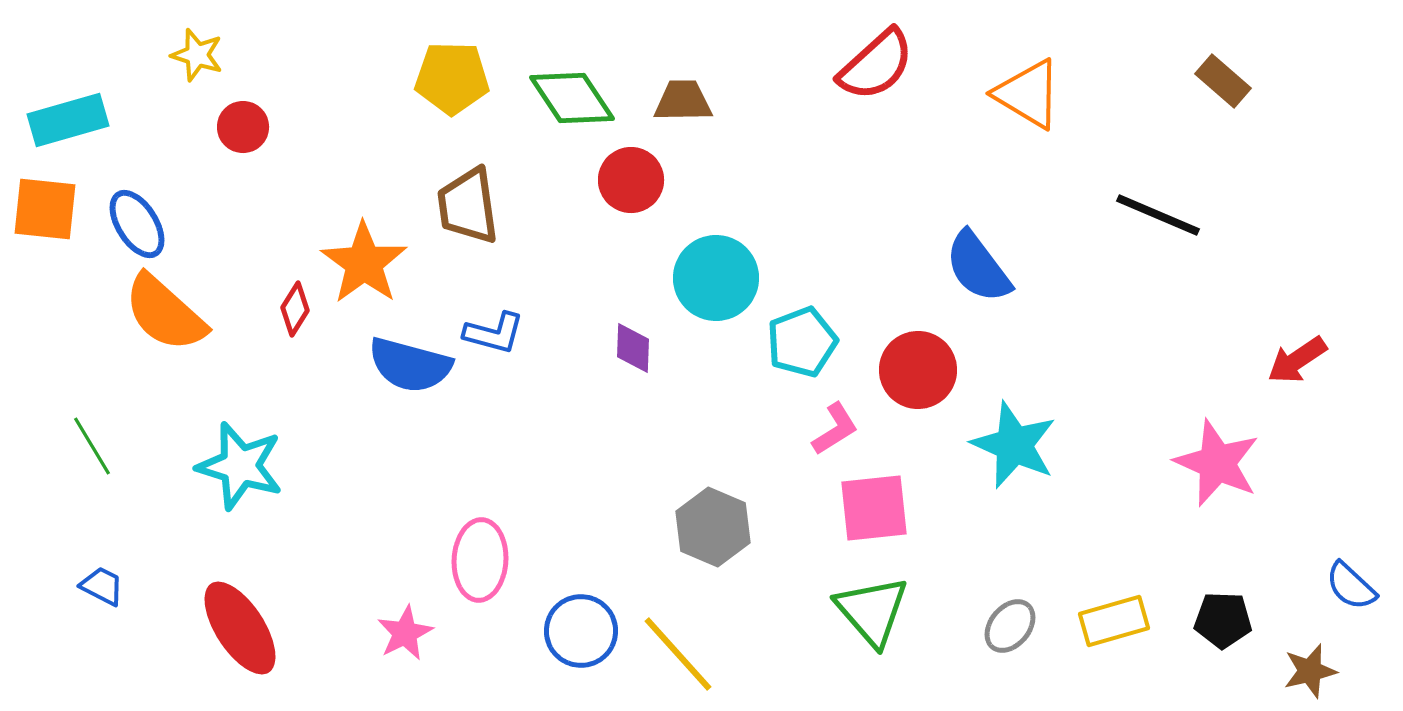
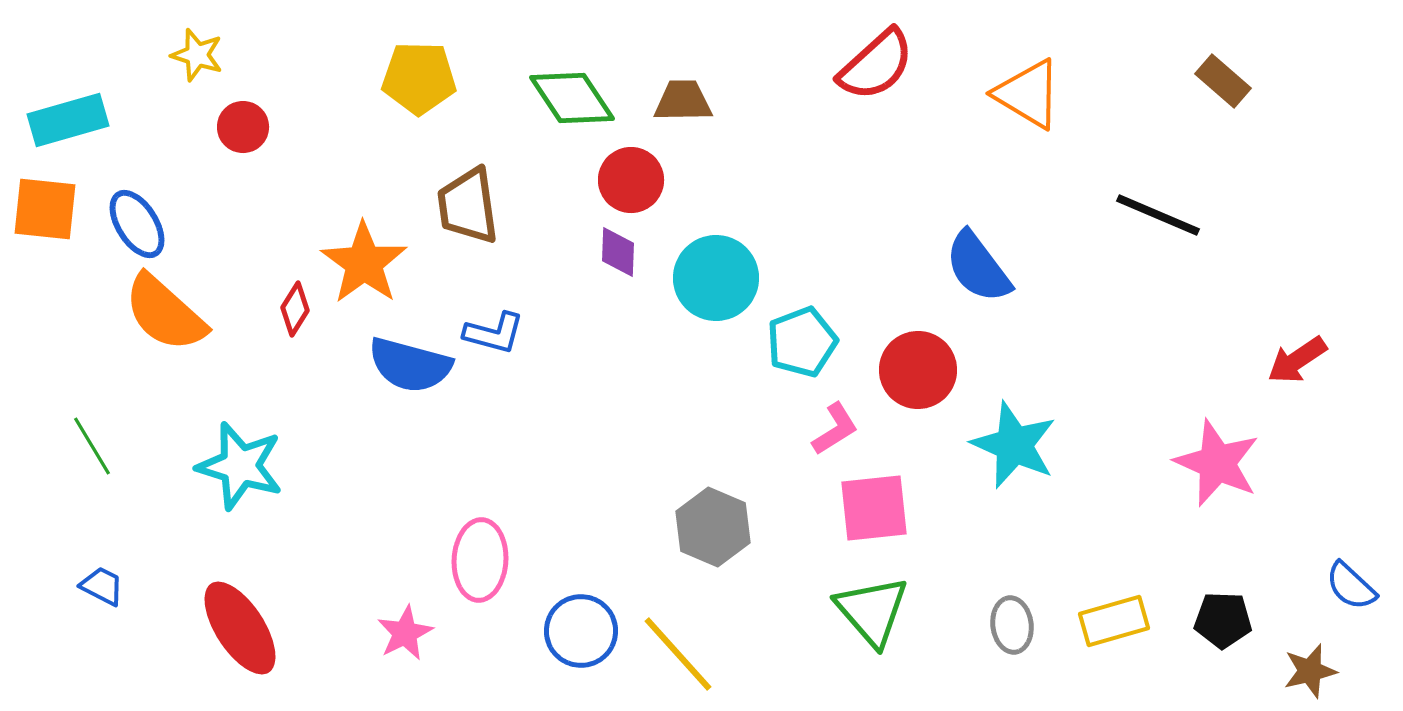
yellow pentagon at (452, 78): moved 33 px left
purple diamond at (633, 348): moved 15 px left, 96 px up
gray ellipse at (1010, 626): moved 2 px right, 1 px up; rotated 46 degrees counterclockwise
